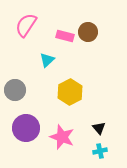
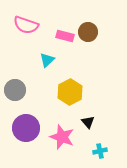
pink semicircle: rotated 105 degrees counterclockwise
black triangle: moved 11 px left, 6 px up
